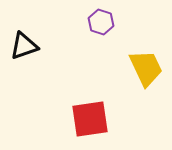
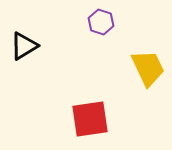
black triangle: rotated 12 degrees counterclockwise
yellow trapezoid: moved 2 px right
